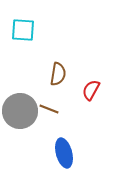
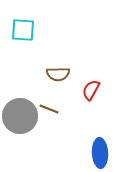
brown semicircle: rotated 80 degrees clockwise
gray circle: moved 5 px down
blue ellipse: moved 36 px right; rotated 12 degrees clockwise
